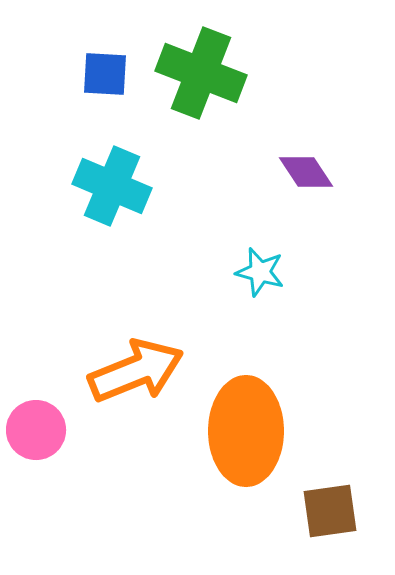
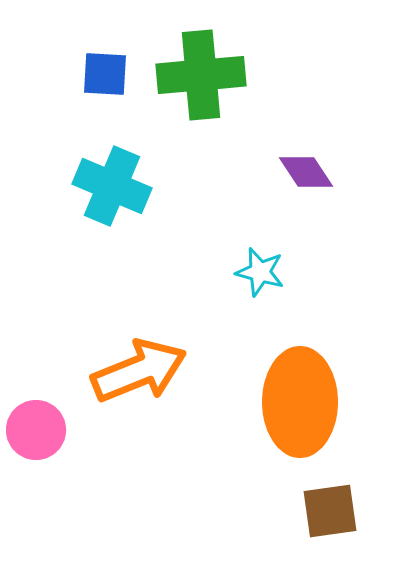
green cross: moved 2 px down; rotated 26 degrees counterclockwise
orange arrow: moved 3 px right
orange ellipse: moved 54 px right, 29 px up
